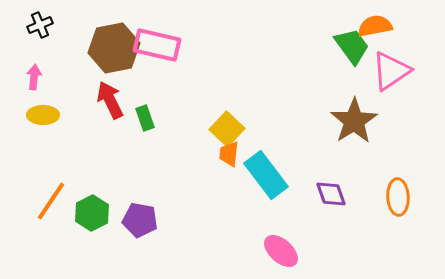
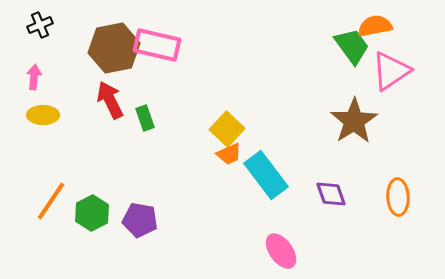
orange trapezoid: rotated 120 degrees counterclockwise
pink ellipse: rotated 12 degrees clockwise
